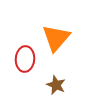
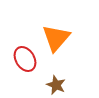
red ellipse: rotated 35 degrees counterclockwise
